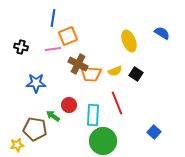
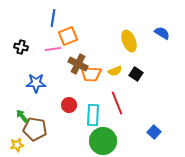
green arrow: moved 31 px left; rotated 16 degrees clockwise
